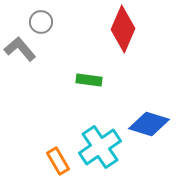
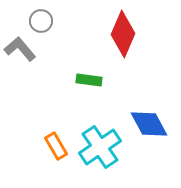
gray circle: moved 1 px up
red diamond: moved 5 px down
blue diamond: rotated 45 degrees clockwise
orange rectangle: moved 2 px left, 15 px up
